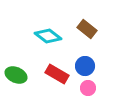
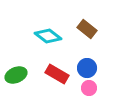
blue circle: moved 2 px right, 2 px down
green ellipse: rotated 45 degrees counterclockwise
pink circle: moved 1 px right
